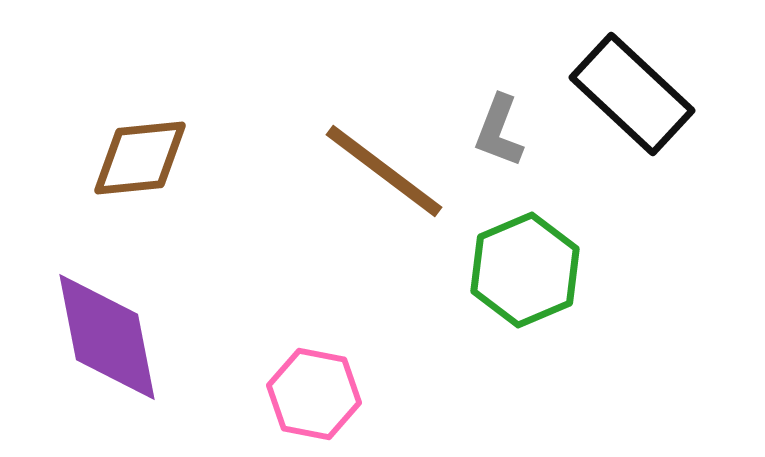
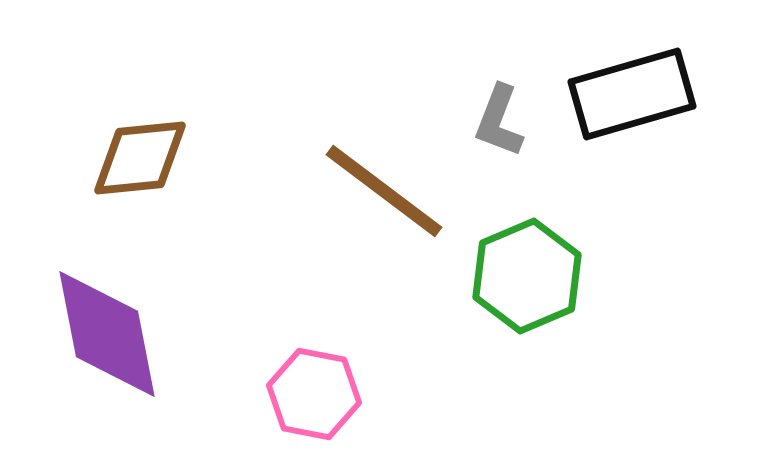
black rectangle: rotated 59 degrees counterclockwise
gray L-shape: moved 10 px up
brown line: moved 20 px down
green hexagon: moved 2 px right, 6 px down
purple diamond: moved 3 px up
